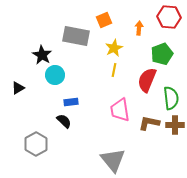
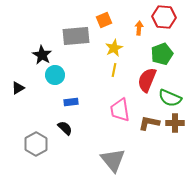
red hexagon: moved 5 px left
gray rectangle: rotated 16 degrees counterclockwise
green semicircle: moved 1 px left; rotated 120 degrees clockwise
black semicircle: moved 1 px right, 7 px down
brown cross: moved 2 px up
